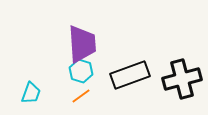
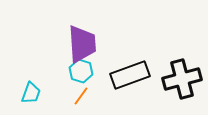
orange line: rotated 18 degrees counterclockwise
